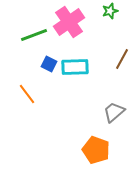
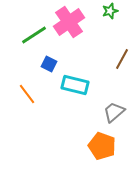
green line: rotated 12 degrees counterclockwise
cyan rectangle: moved 18 px down; rotated 16 degrees clockwise
orange pentagon: moved 6 px right, 4 px up
